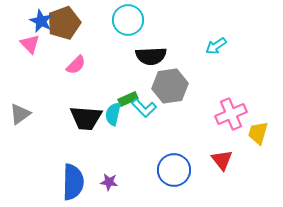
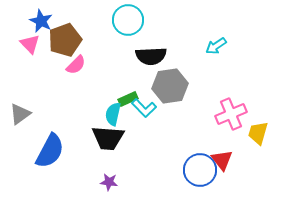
brown pentagon: moved 1 px right, 17 px down
black trapezoid: moved 22 px right, 20 px down
blue circle: moved 26 px right
blue semicircle: moved 23 px left, 31 px up; rotated 27 degrees clockwise
